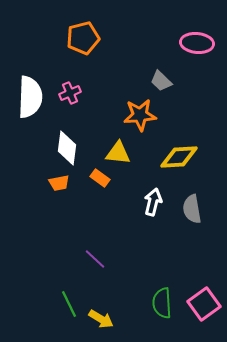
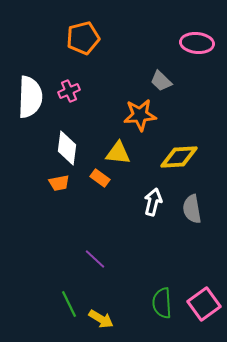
pink cross: moved 1 px left, 2 px up
